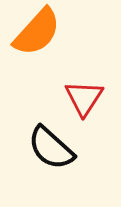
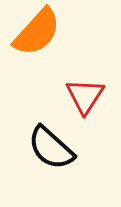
red triangle: moved 1 px right, 2 px up
